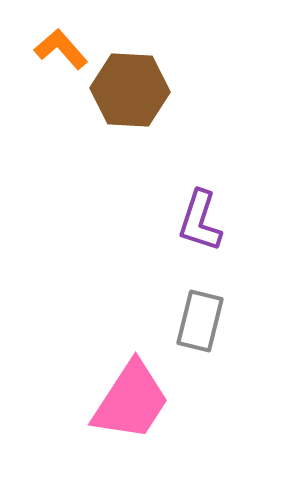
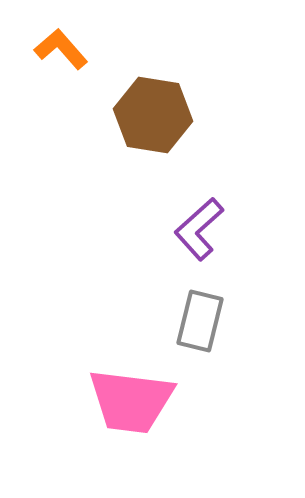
brown hexagon: moved 23 px right, 25 px down; rotated 6 degrees clockwise
purple L-shape: moved 1 px left, 8 px down; rotated 30 degrees clockwise
pink trapezoid: rotated 64 degrees clockwise
